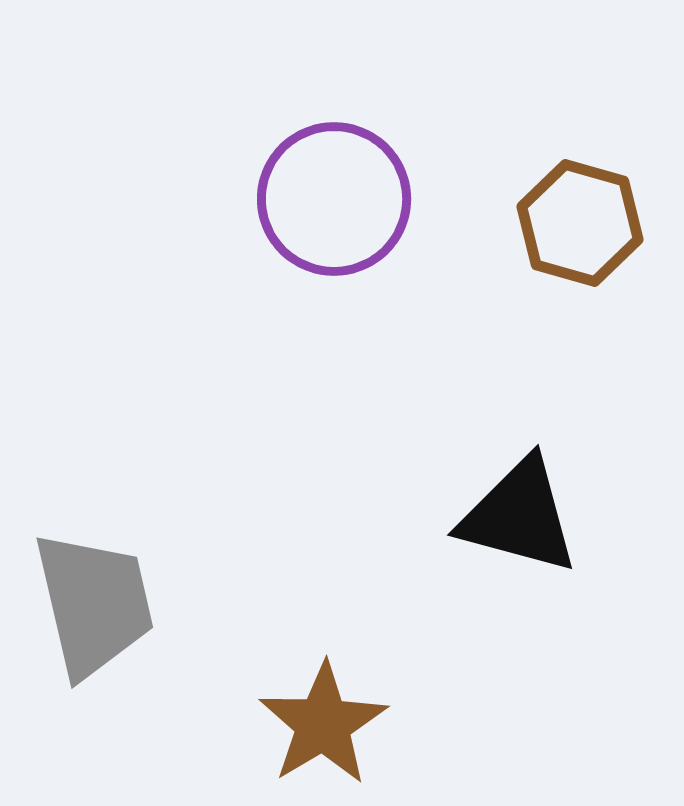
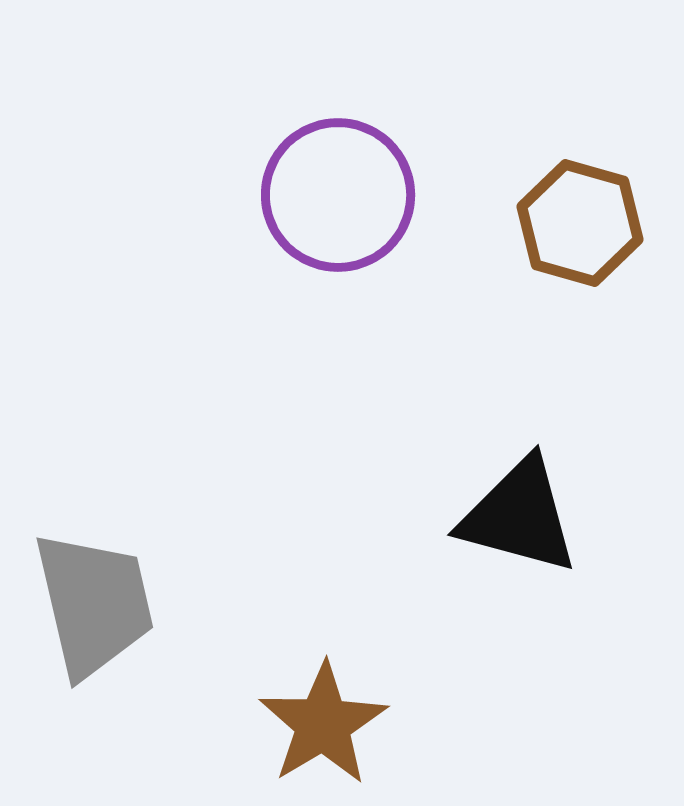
purple circle: moved 4 px right, 4 px up
